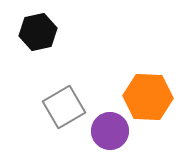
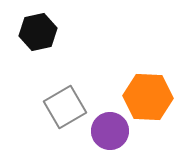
gray square: moved 1 px right
